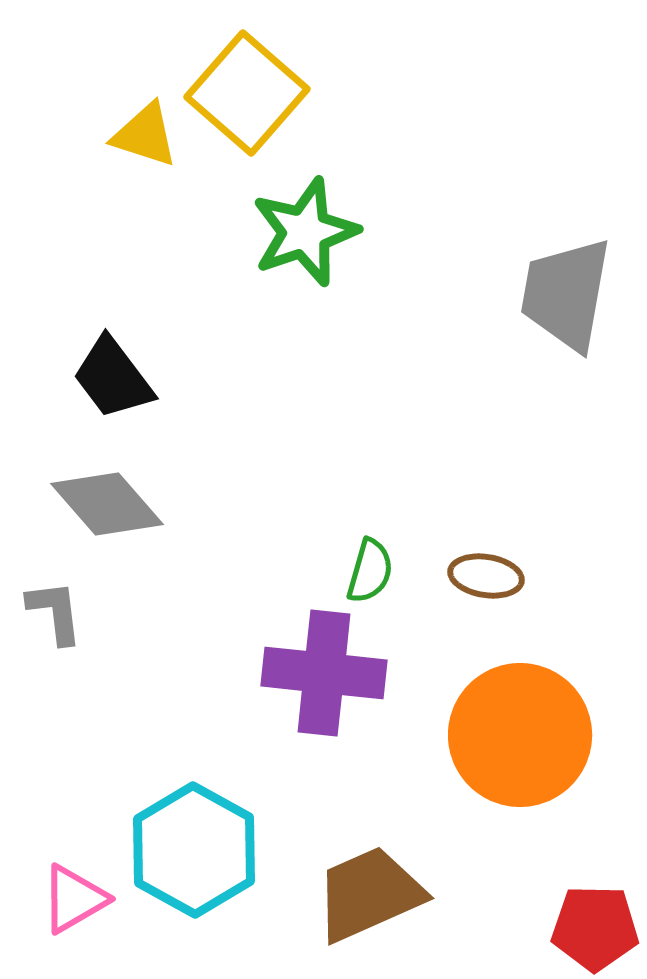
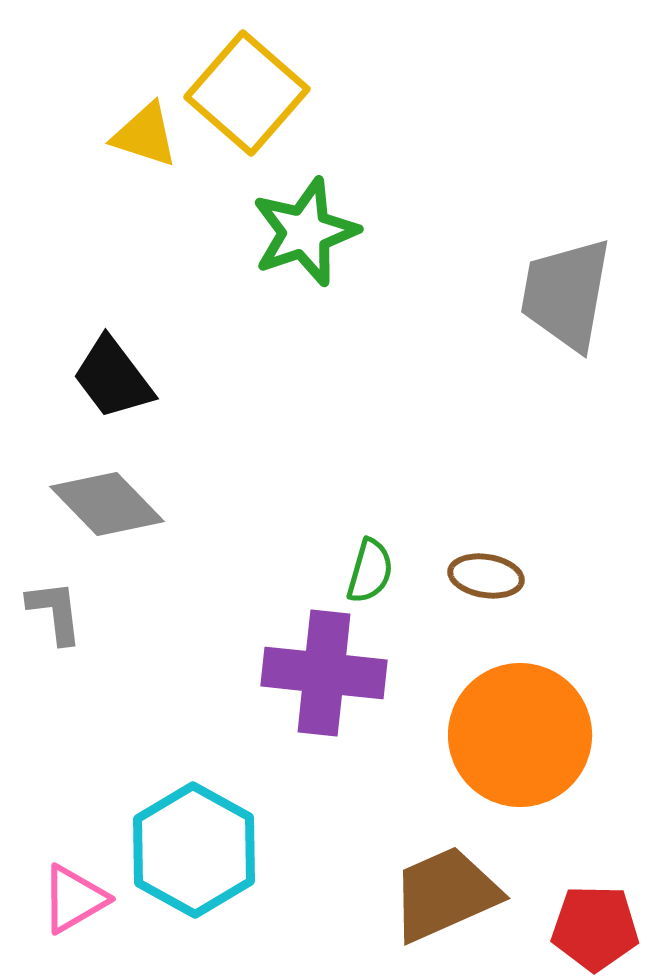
gray diamond: rotated 3 degrees counterclockwise
brown trapezoid: moved 76 px right
